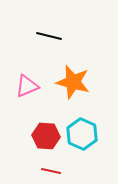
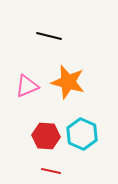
orange star: moved 5 px left
